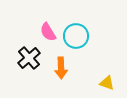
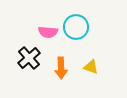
pink semicircle: rotated 54 degrees counterclockwise
cyan circle: moved 9 px up
yellow triangle: moved 16 px left, 16 px up
